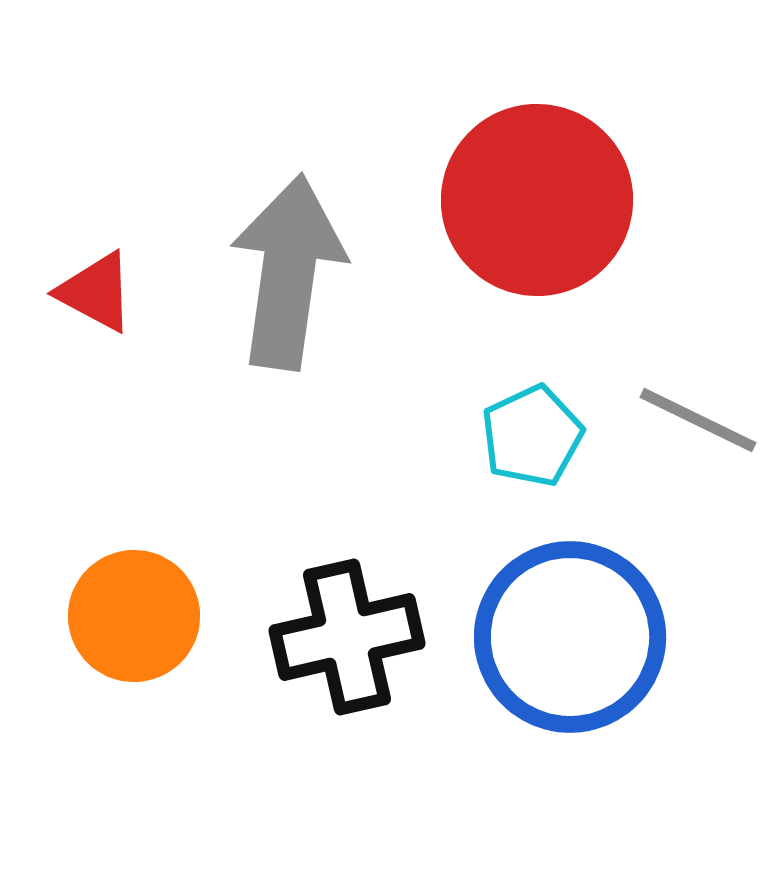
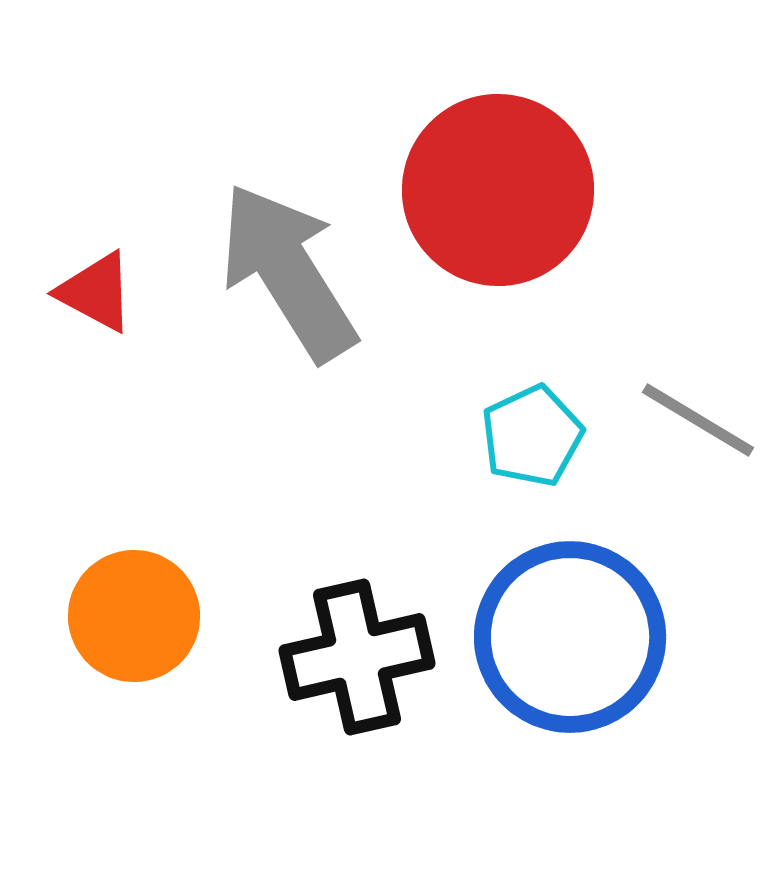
red circle: moved 39 px left, 10 px up
gray arrow: rotated 40 degrees counterclockwise
gray line: rotated 5 degrees clockwise
black cross: moved 10 px right, 20 px down
